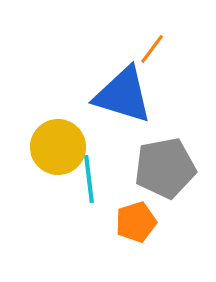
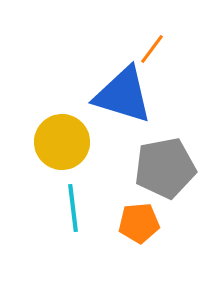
yellow circle: moved 4 px right, 5 px up
cyan line: moved 16 px left, 29 px down
orange pentagon: moved 3 px right, 1 px down; rotated 12 degrees clockwise
